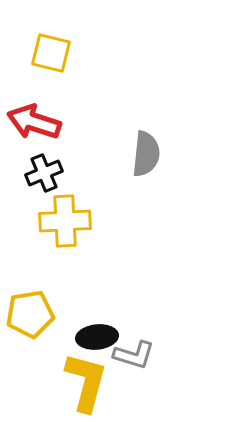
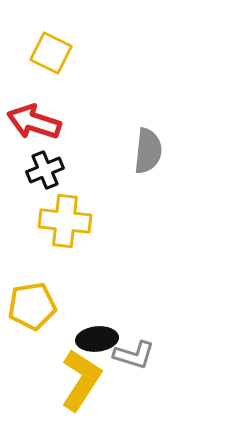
yellow square: rotated 12 degrees clockwise
gray semicircle: moved 2 px right, 3 px up
black cross: moved 1 px right, 3 px up
yellow cross: rotated 9 degrees clockwise
yellow pentagon: moved 2 px right, 8 px up
black ellipse: moved 2 px down
yellow L-shape: moved 5 px left, 2 px up; rotated 18 degrees clockwise
